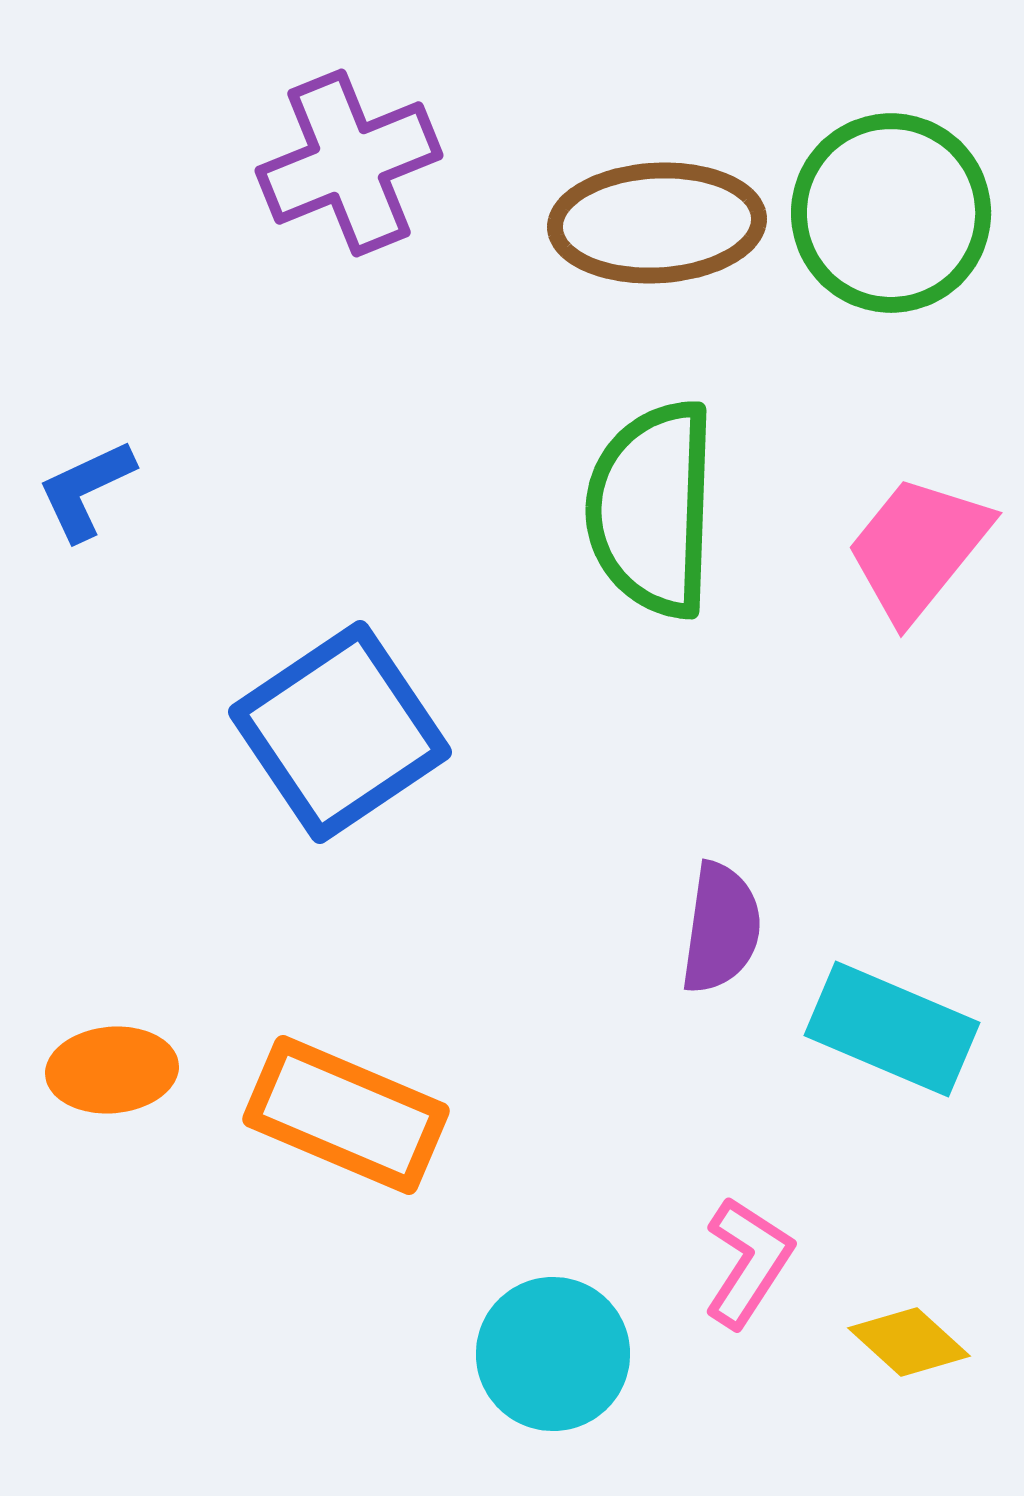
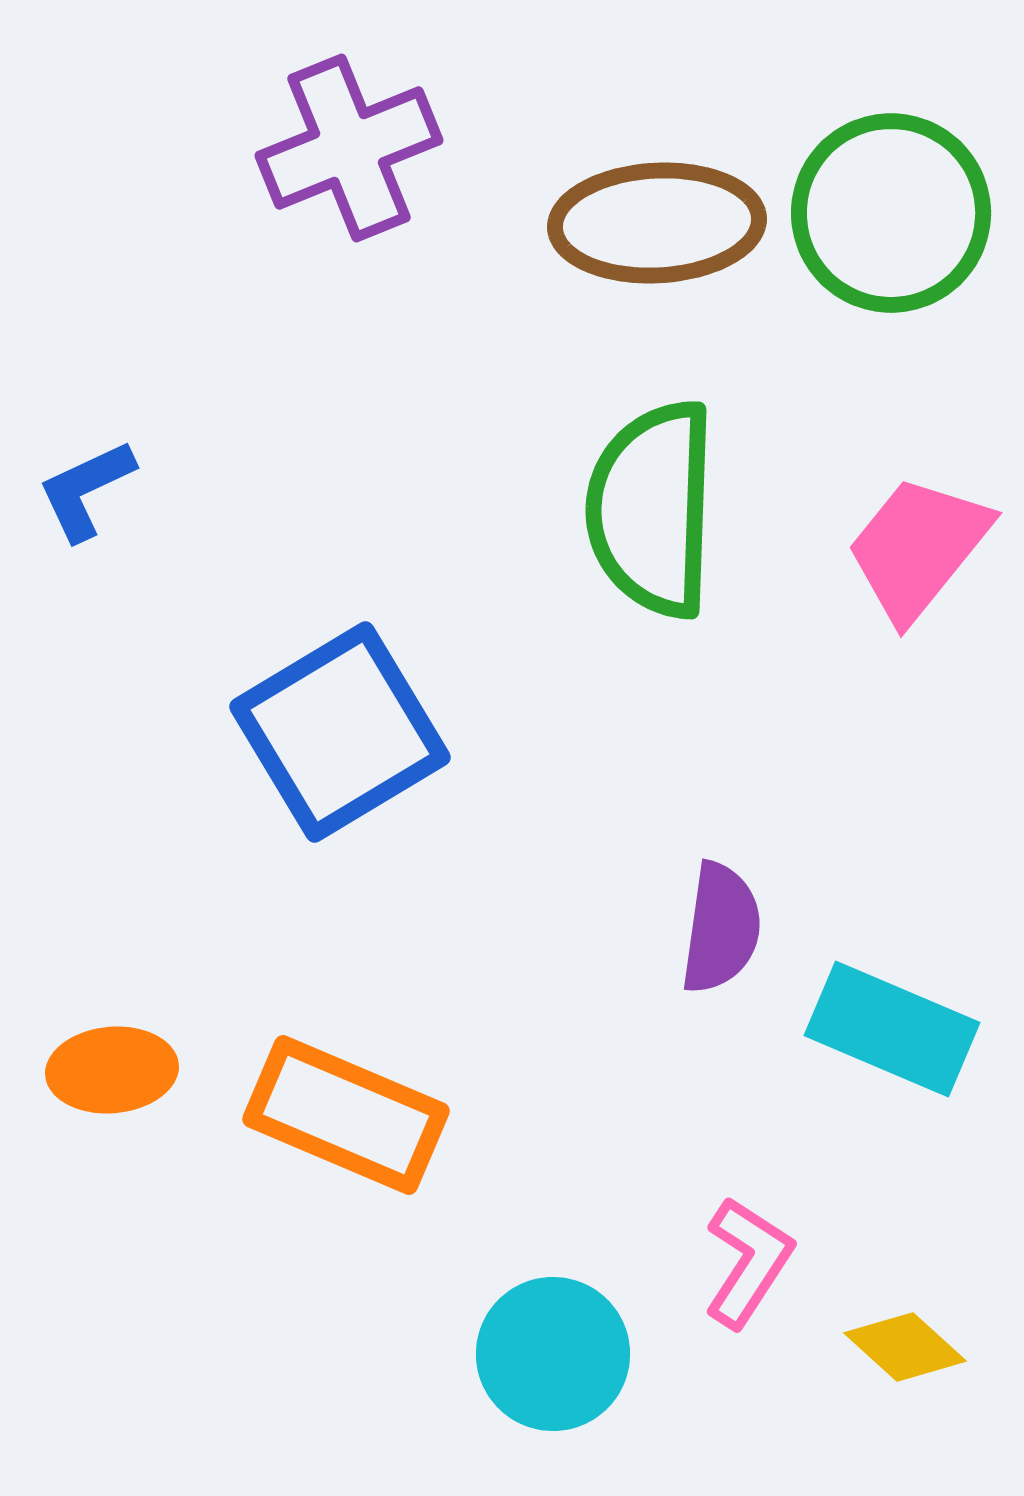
purple cross: moved 15 px up
blue square: rotated 3 degrees clockwise
yellow diamond: moved 4 px left, 5 px down
